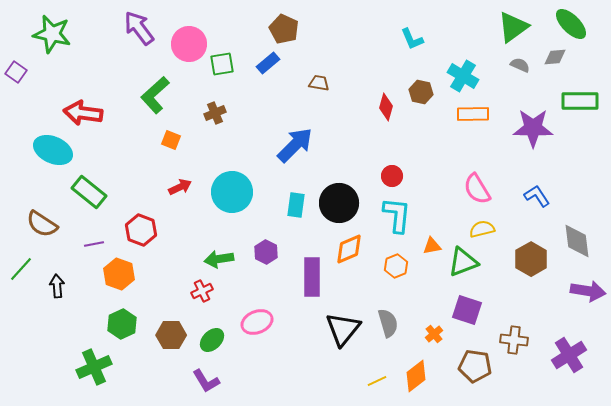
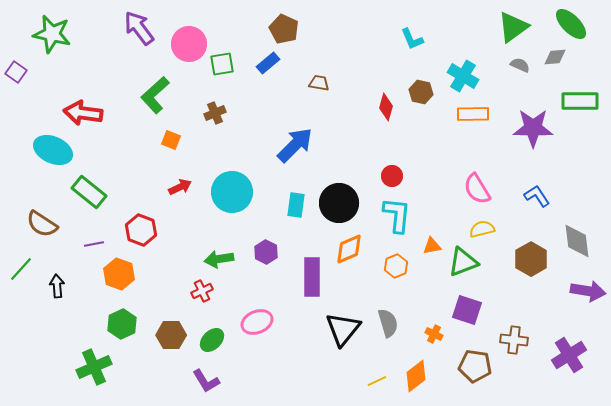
orange cross at (434, 334): rotated 24 degrees counterclockwise
